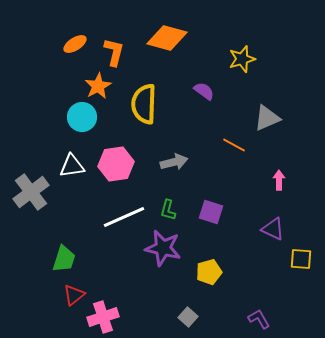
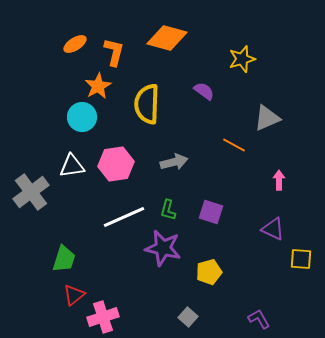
yellow semicircle: moved 3 px right
